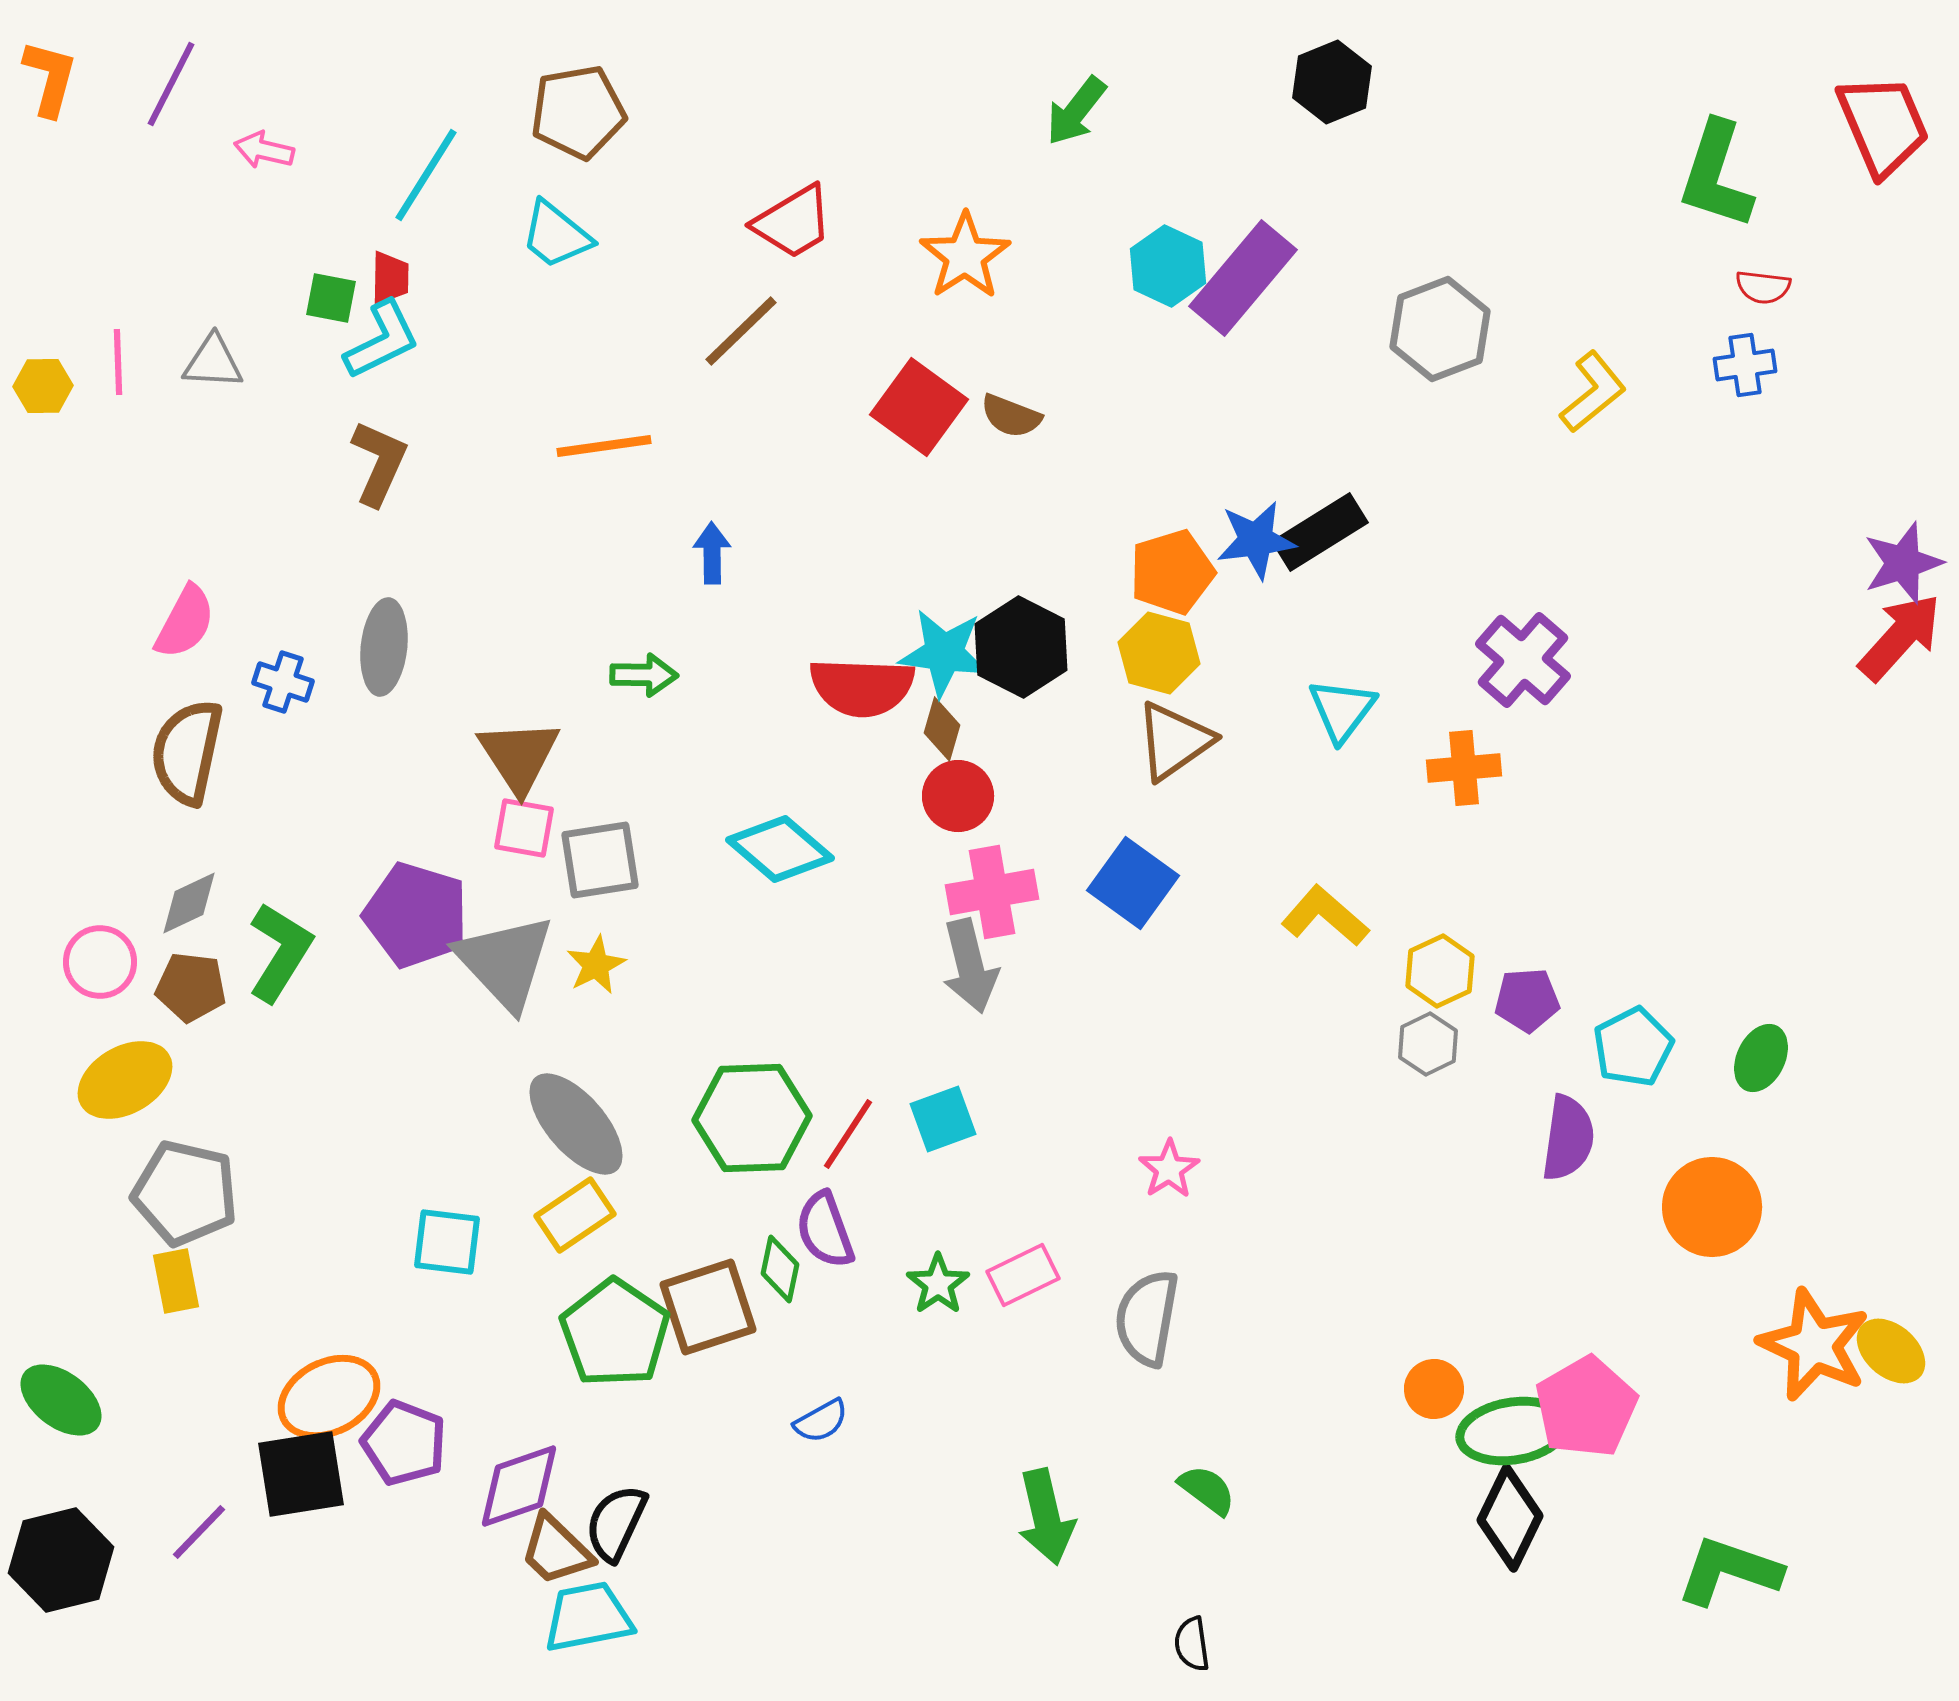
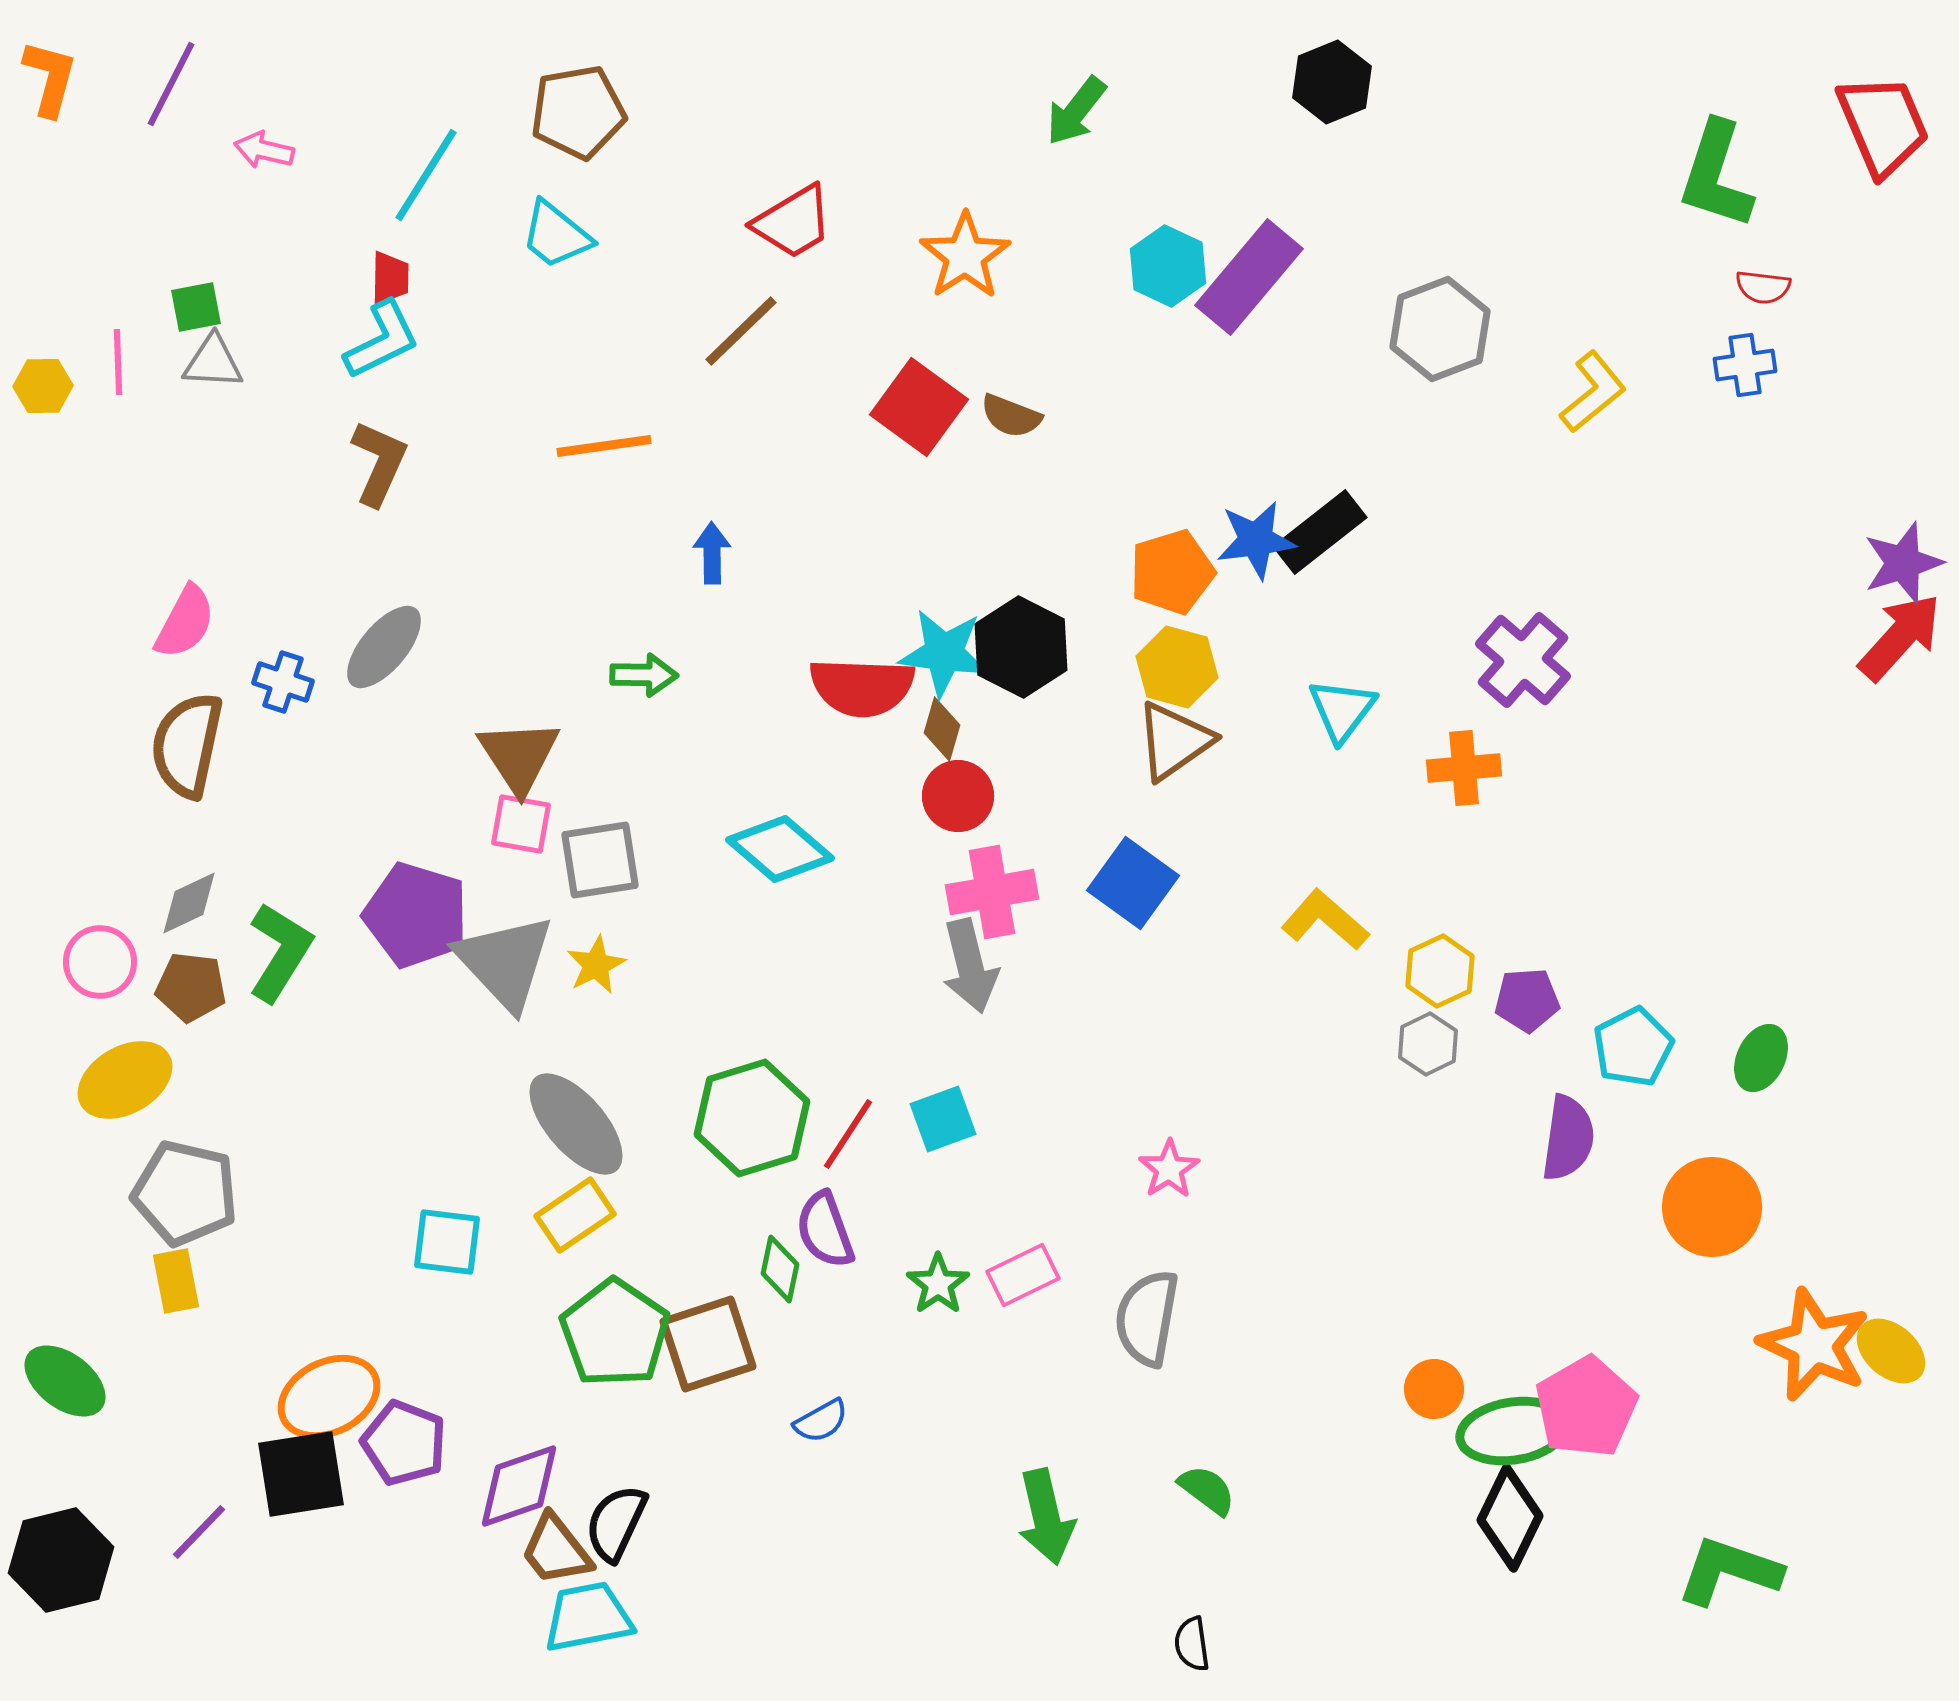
purple rectangle at (1243, 278): moved 6 px right, 1 px up
green square at (331, 298): moved 135 px left, 9 px down; rotated 22 degrees counterclockwise
black rectangle at (1320, 532): rotated 6 degrees counterclockwise
gray ellipse at (384, 647): rotated 34 degrees clockwise
yellow hexagon at (1159, 653): moved 18 px right, 14 px down
brown semicircle at (187, 752): moved 7 px up
pink square at (524, 828): moved 3 px left, 4 px up
yellow L-shape at (1325, 916): moved 4 px down
green hexagon at (752, 1118): rotated 15 degrees counterclockwise
brown square at (708, 1307): moved 37 px down
green ellipse at (61, 1400): moved 4 px right, 19 px up
brown trapezoid at (556, 1550): rotated 8 degrees clockwise
